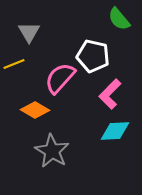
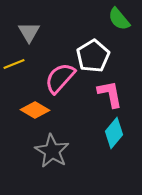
white pentagon: rotated 28 degrees clockwise
pink L-shape: rotated 124 degrees clockwise
cyan diamond: moved 1 px left, 2 px down; rotated 48 degrees counterclockwise
